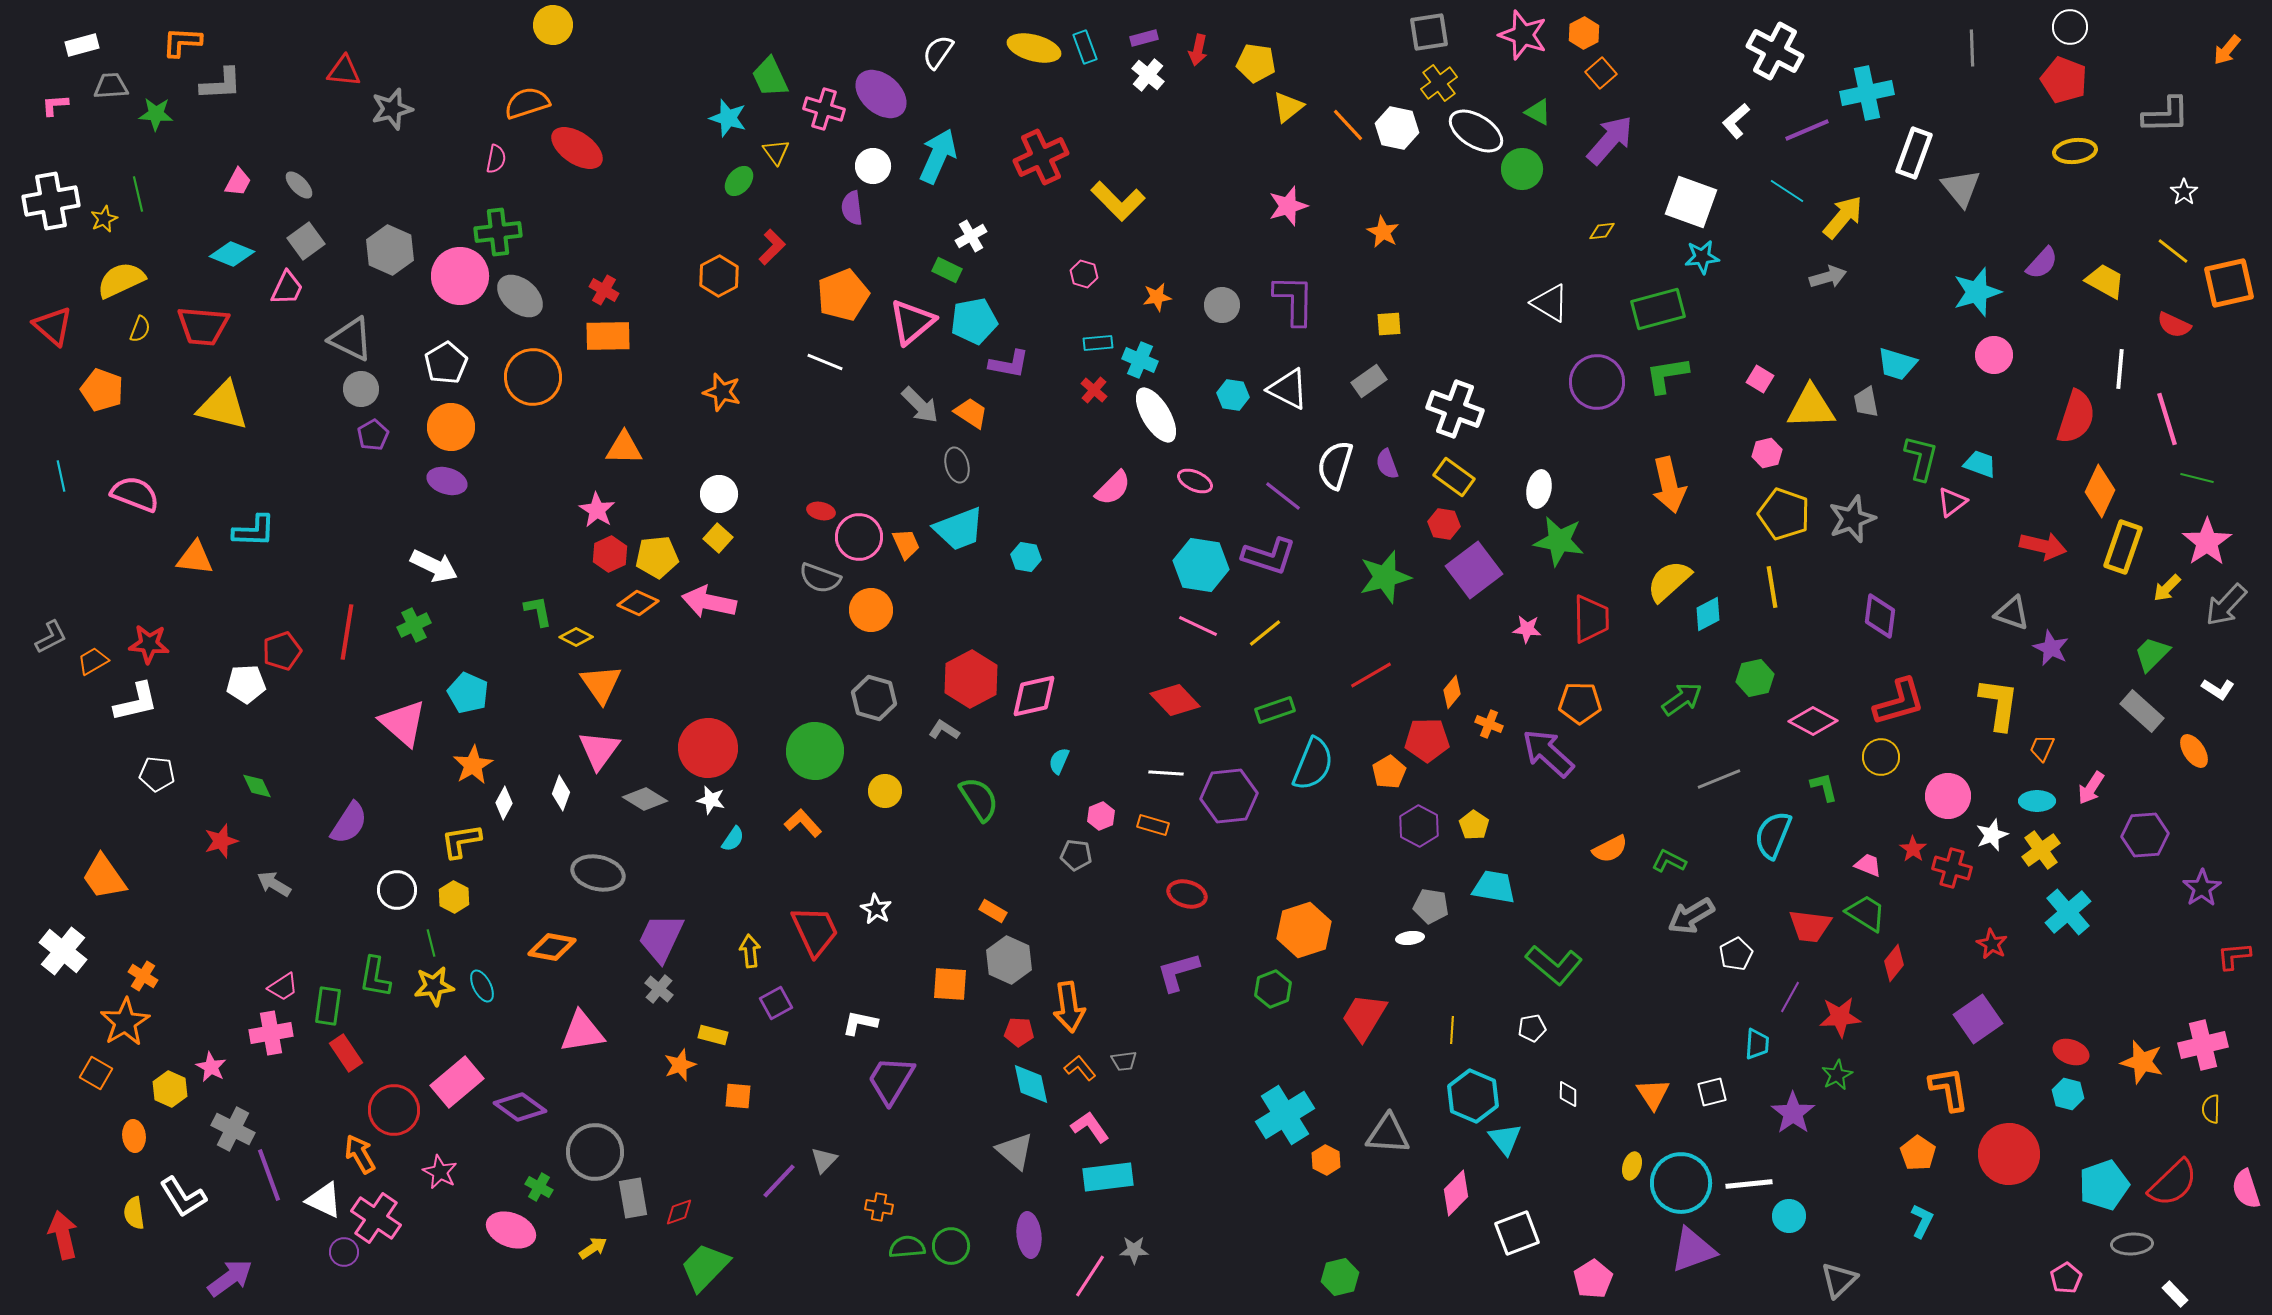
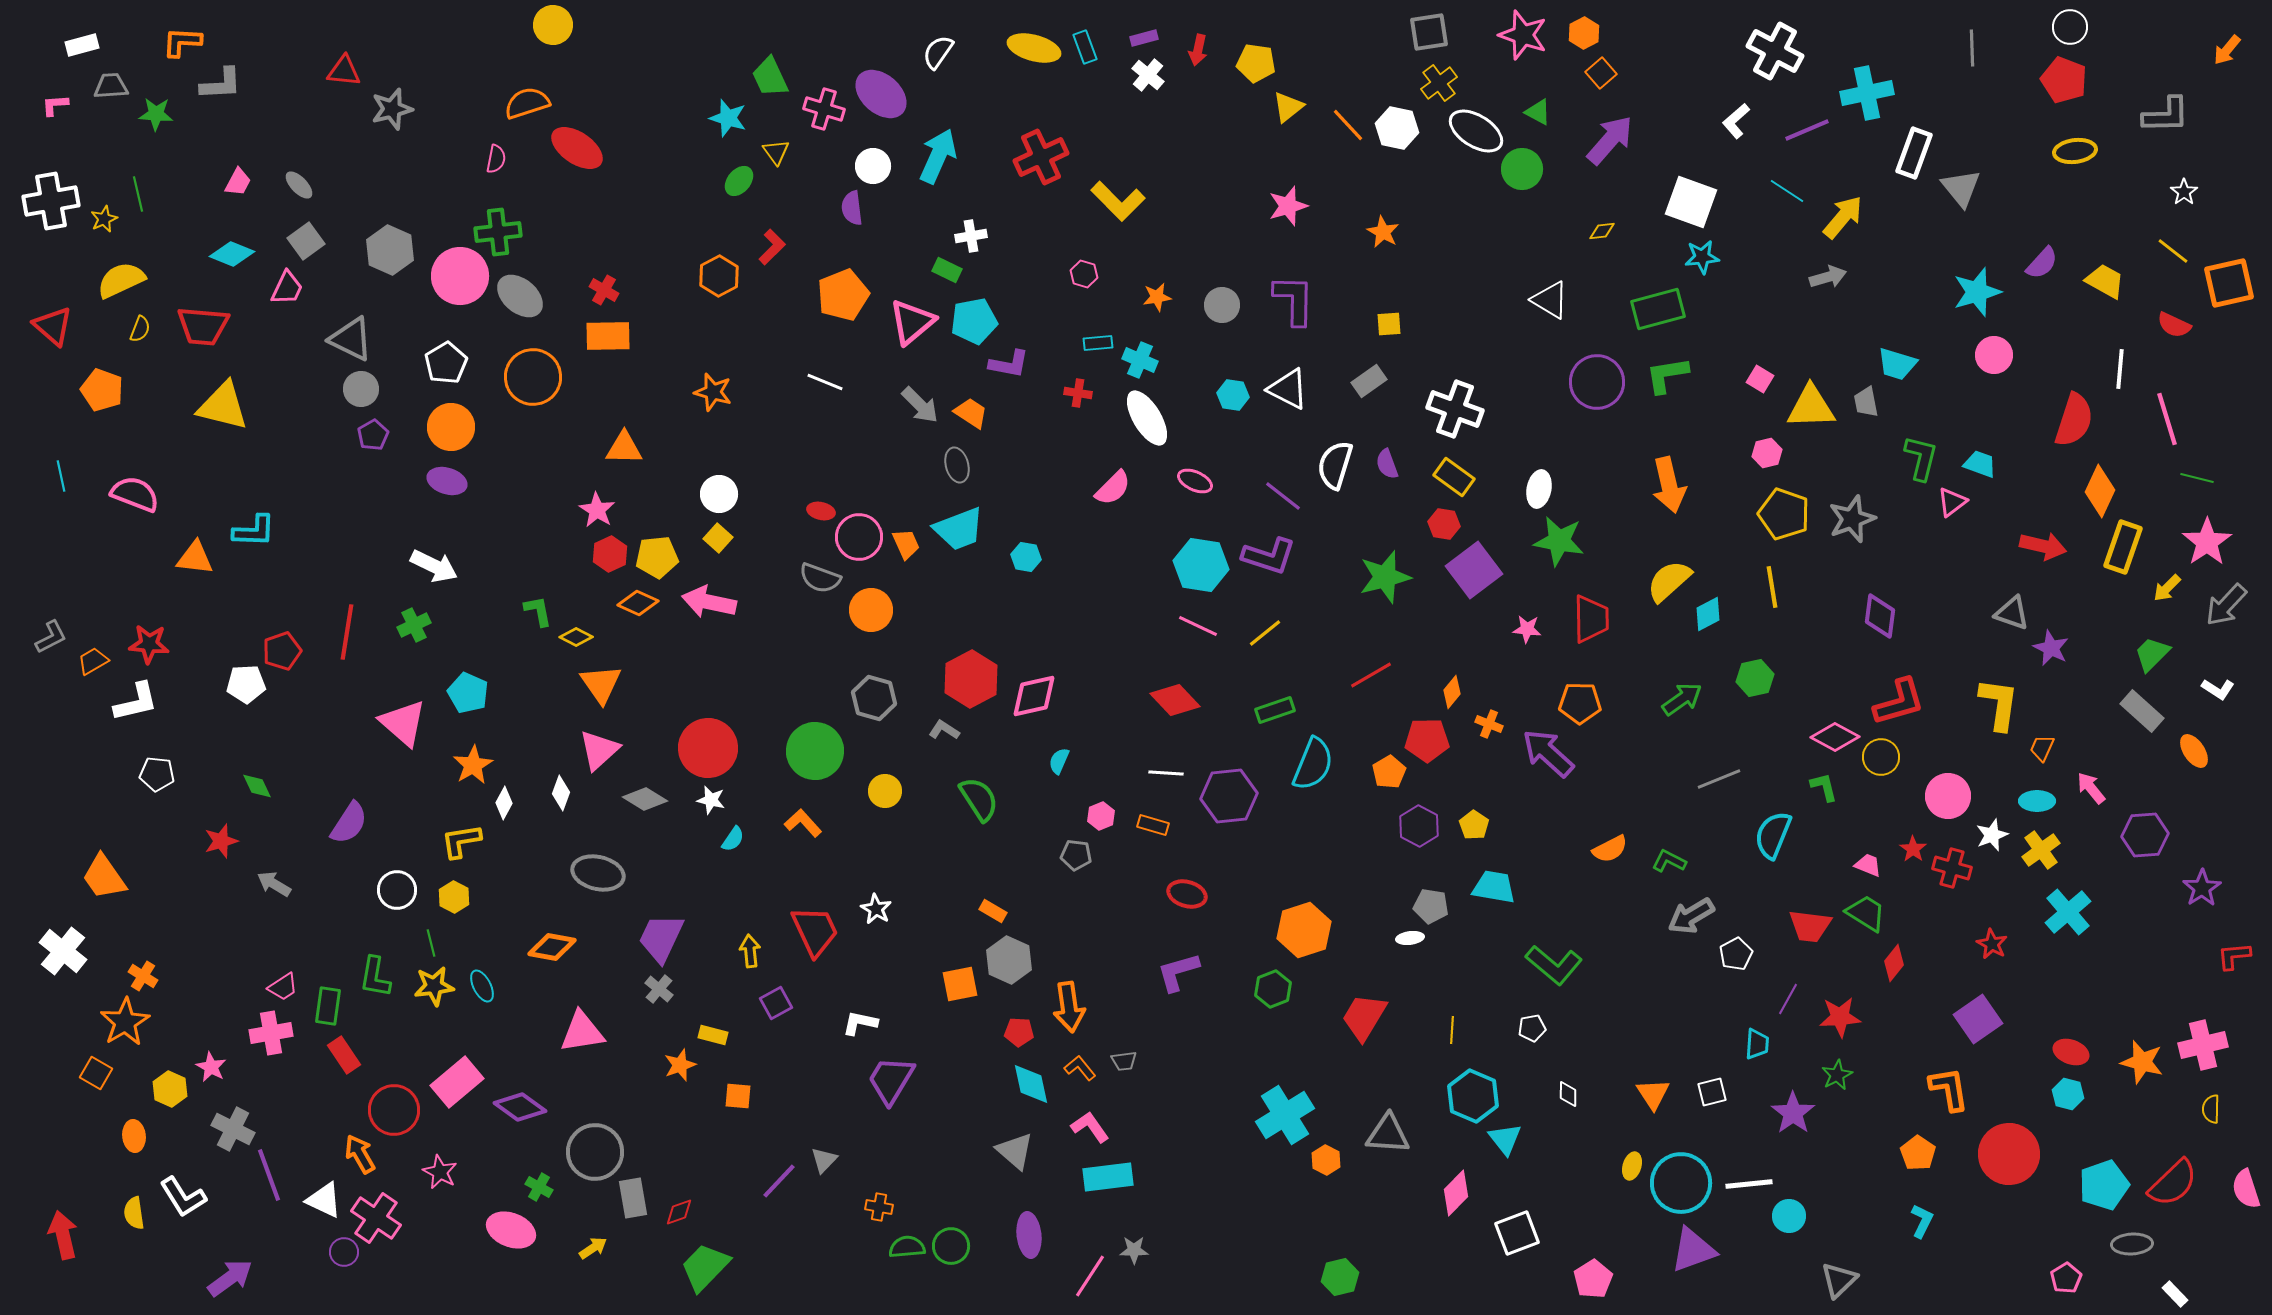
white cross at (971, 236): rotated 20 degrees clockwise
white triangle at (1550, 303): moved 3 px up
white line at (825, 362): moved 20 px down
red cross at (1094, 390): moved 16 px left, 3 px down; rotated 32 degrees counterclockwise
orange star at (722, 392): moved 9 px left
white ellipse at (1156, 415): moved 9 px left, 3 px down
red semicircle at (2076, 417): moved 2 px left, 3 px down
pink diamond at (1813, 721): moved 22 px right, 16 px down
pink triangle at (599, 750): rotated 12 degrees clockwise
pink arrow at (2091, 788): rotated 108 degrees clockwise
orange square at (950, 984): moved 10 px right; rotated 15 degrees counterclockwise
purple line at (1790, 997): moved 2 px left, 2 px down
red rectangle at (346, 1053): moved 2 px left, 2 px down
